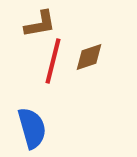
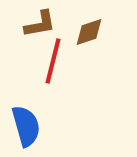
brown diamond: moved 25 px up
blue semicircle: moved 6 px left, 2 px up
